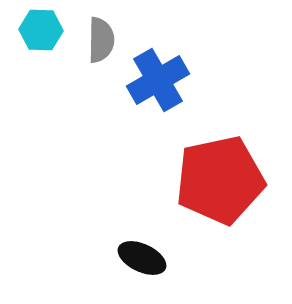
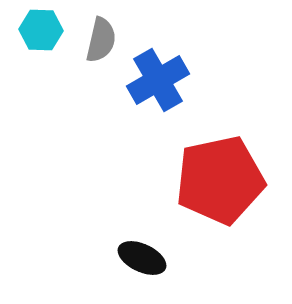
gray semicircle: rotated 12 degrees clockwise
